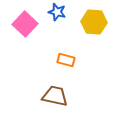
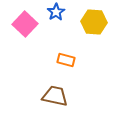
blue star: moved 1 px left; rotated 24 degrees clockwise
